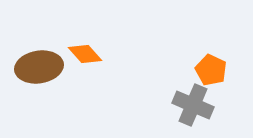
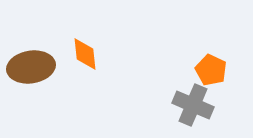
orange diamond: rotated 36 degrees clockwise
brown ellipse: moved 8 px left
